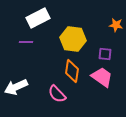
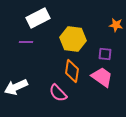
pink semicircle: moved 1 px right, 1 px up
